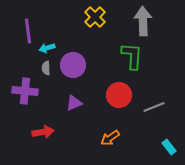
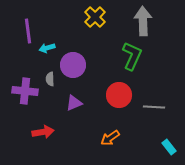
green L-shape: rotated 20 degrees clockwise
gray semicircle: moved 4 px right, 11 px down
gray line: rotated 25 degrees clockwise
